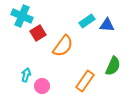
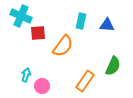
cyan cross: moved 1 px left
cyan rectangle: moved 6 px left; rotated 42 degrees counterclockwise
red square: rotated 28 degrees clockwise
